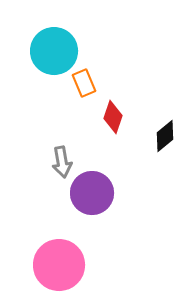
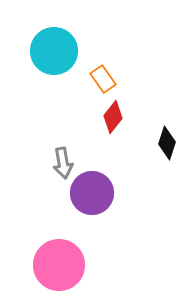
orange rectangle: moved 19 px right, 4 px up; rotated 12 degrees counterclockwise
red diamond: rotated 20 degrees clockwise
black diamond: moved 2 px right, 7 px down; rotated 32 degrees counterclockwise
gray arrow: moved 1 px right, 1 px down
